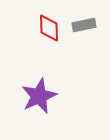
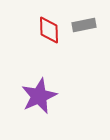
red diamond: moved 2 px down
